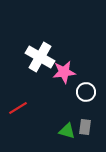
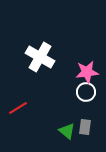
pink star: moved 23 px right
green triangle: rotated 24 degrees clockwise
